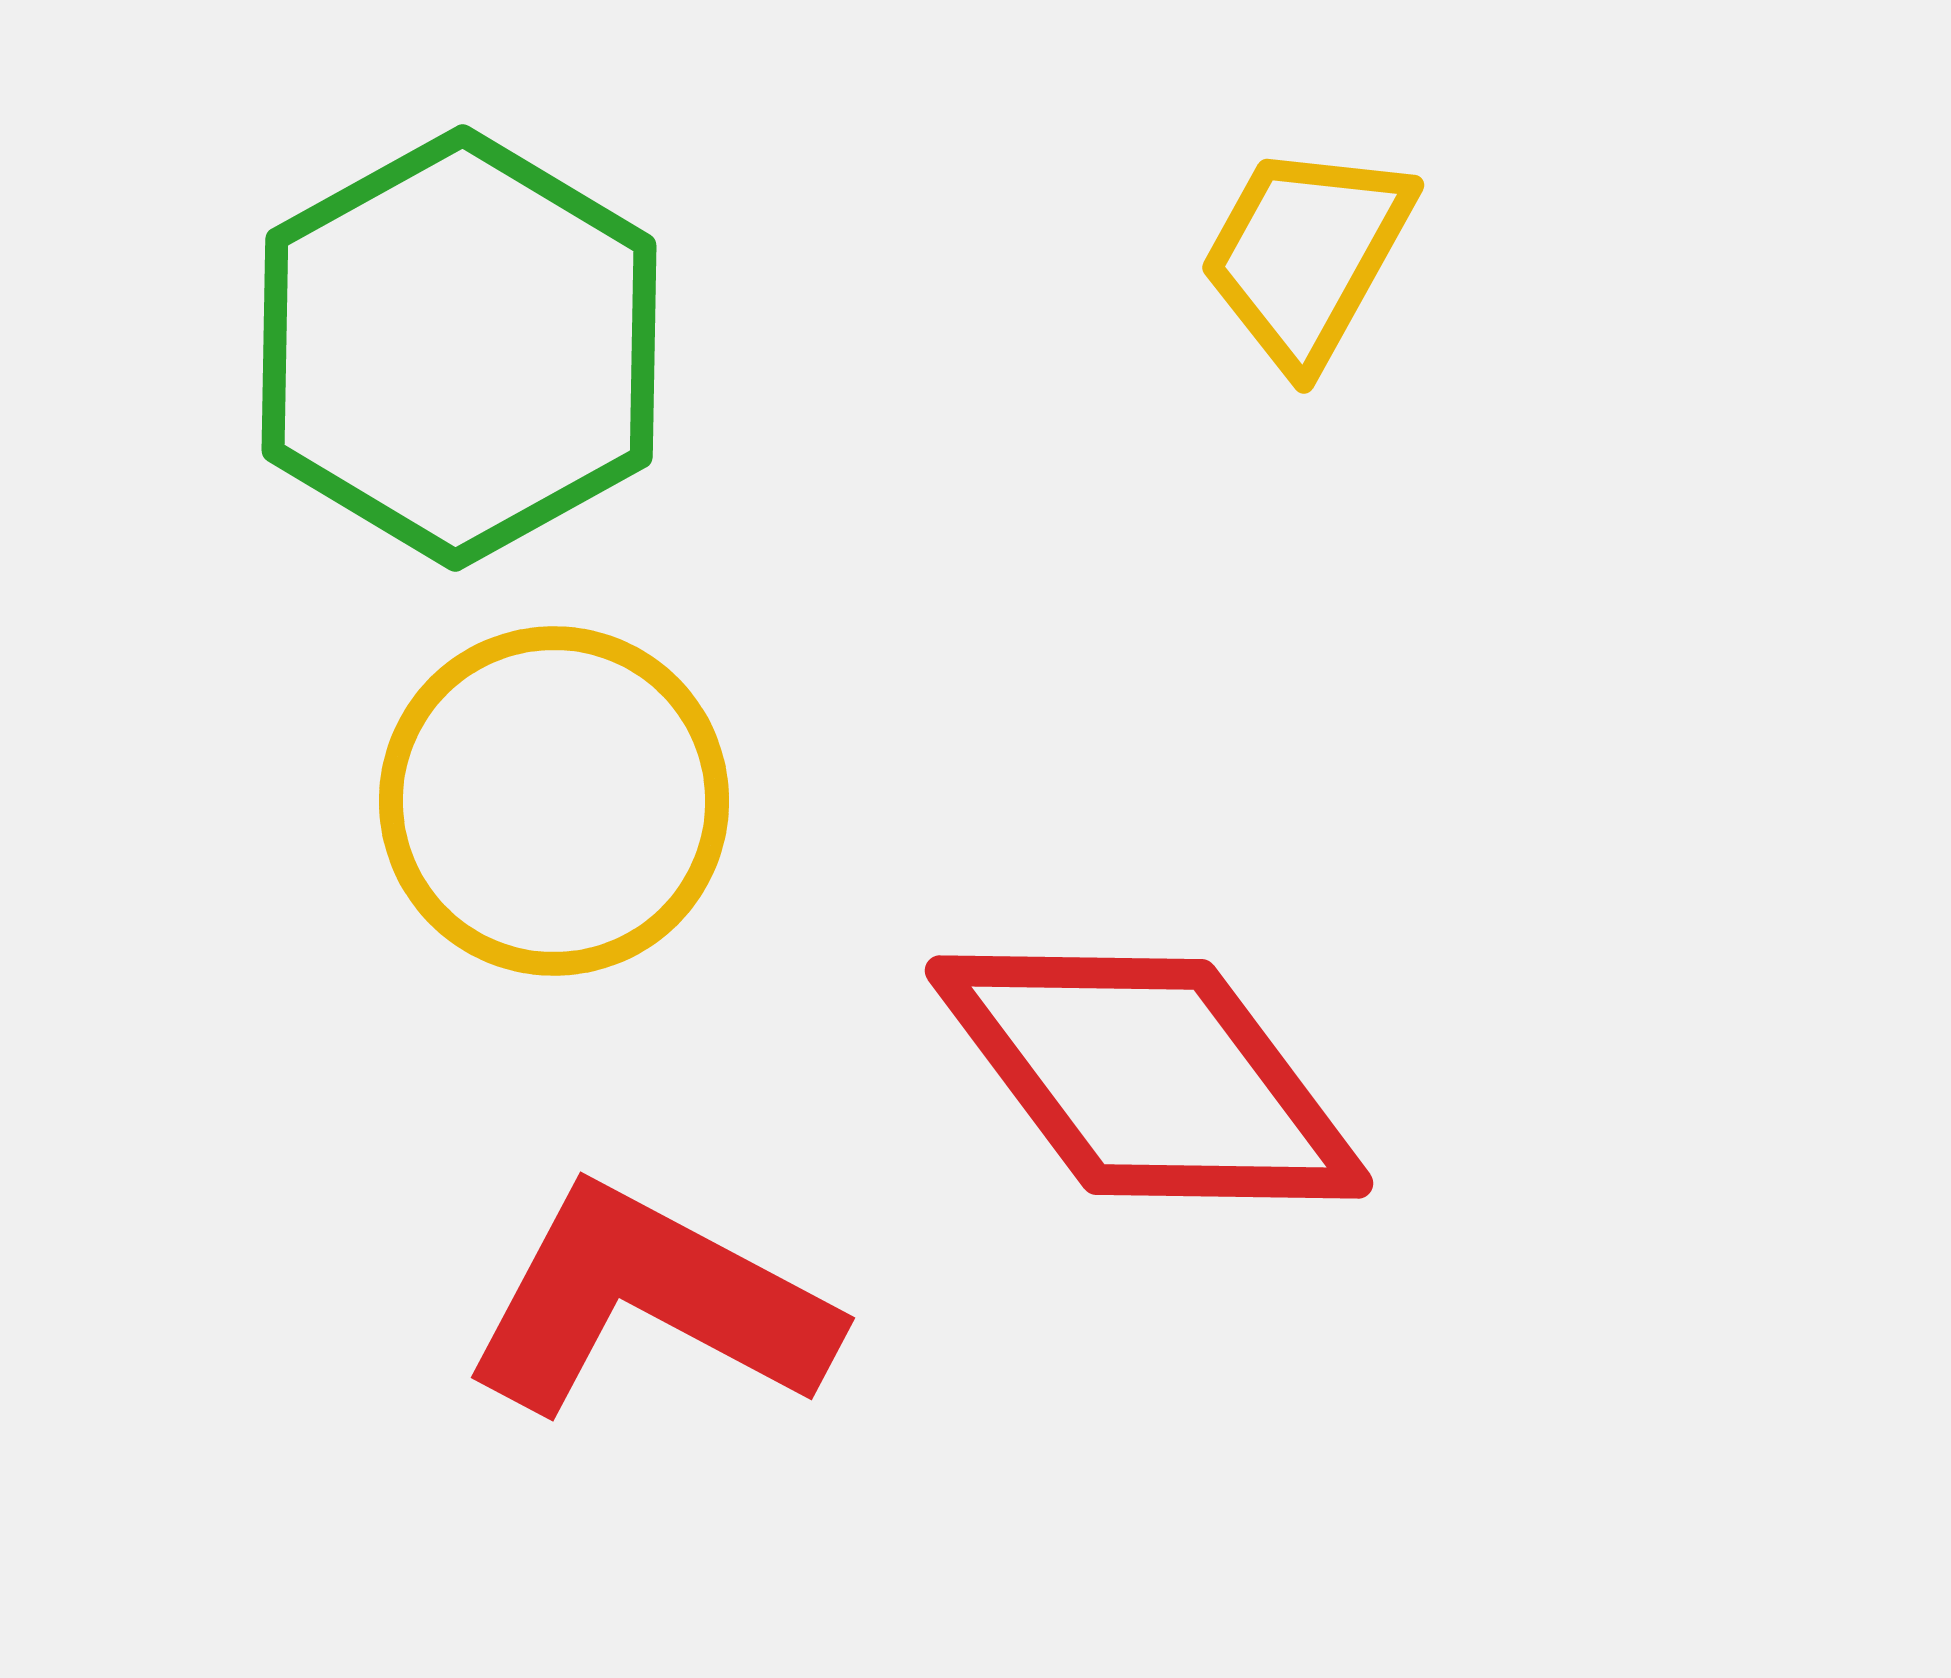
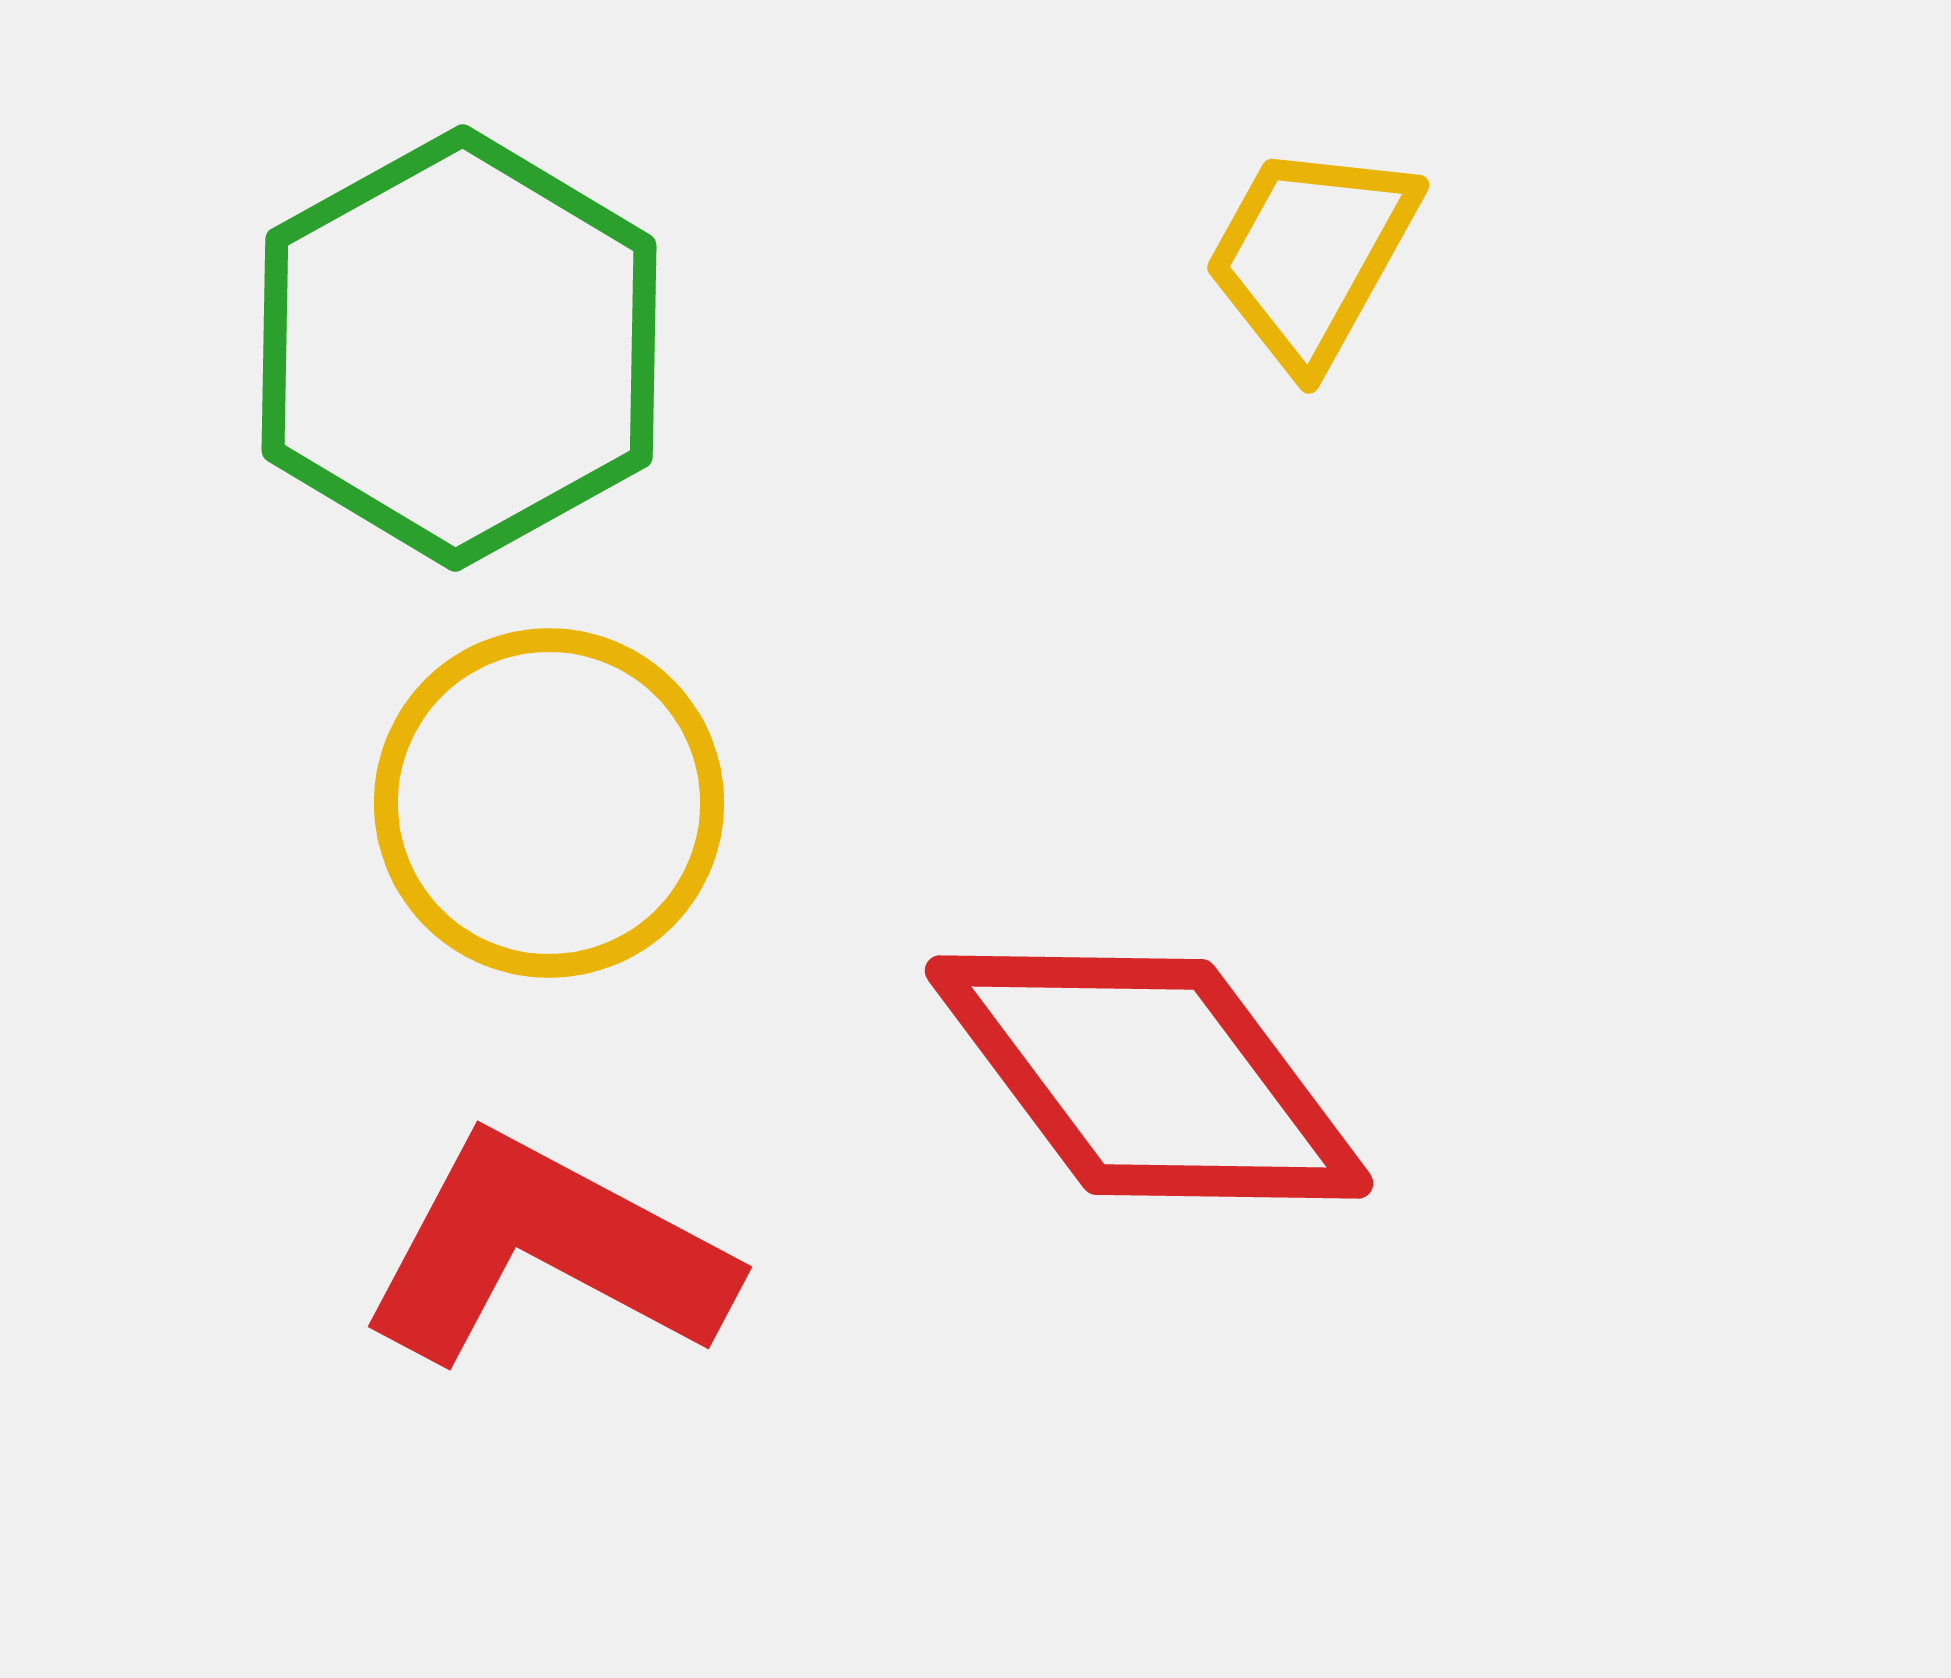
yellow trapezoid: moved 5 px right
yellow circle: moved 5 px left, 2 px down
red L-shape: moved 103 px left, 51 px up
